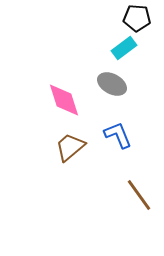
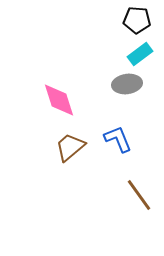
black pentagon: moved 2 px down
cyan rectangle: moved 16 px right, 6 px down
gray ellipse: moved 15 px right; rotated 36 degrees counterclockwise
pink diamond: moved 5 px left
blue L-shape: moved 4 px down
